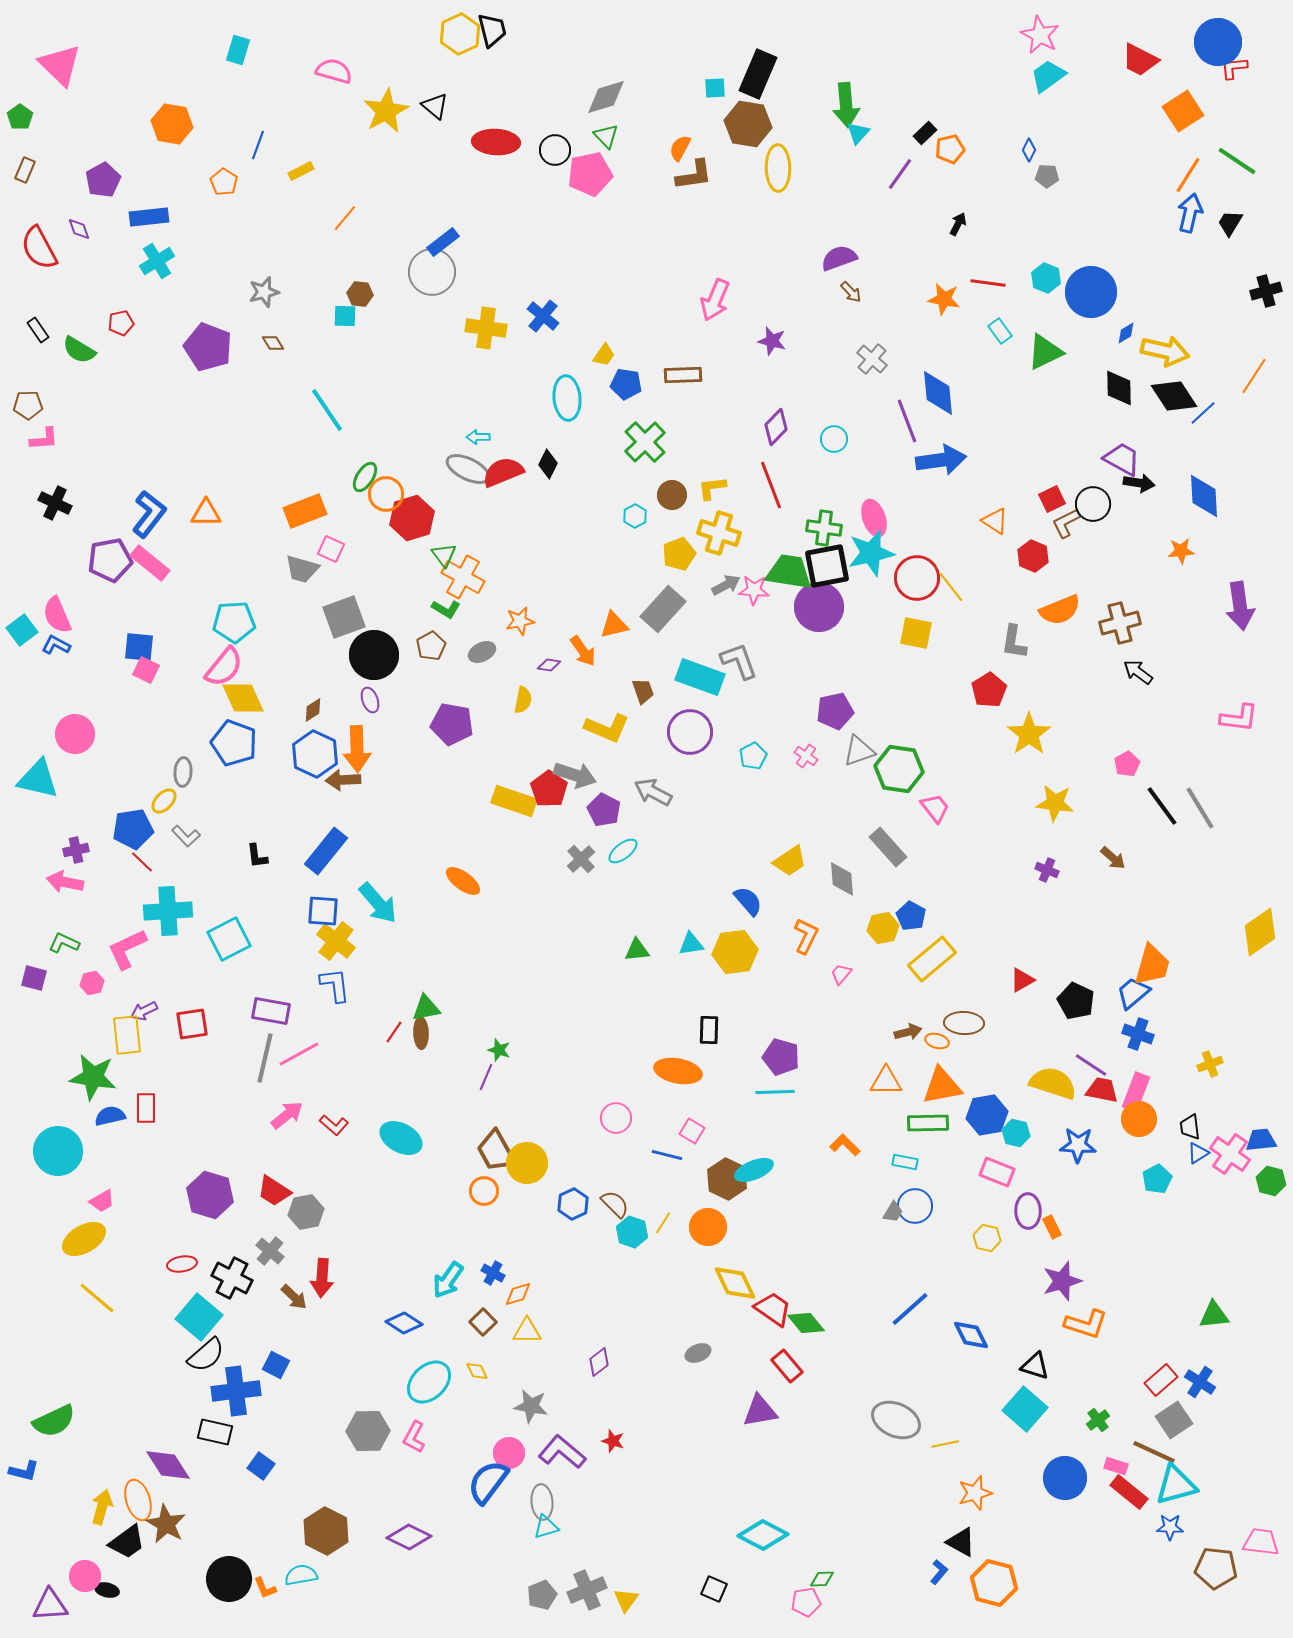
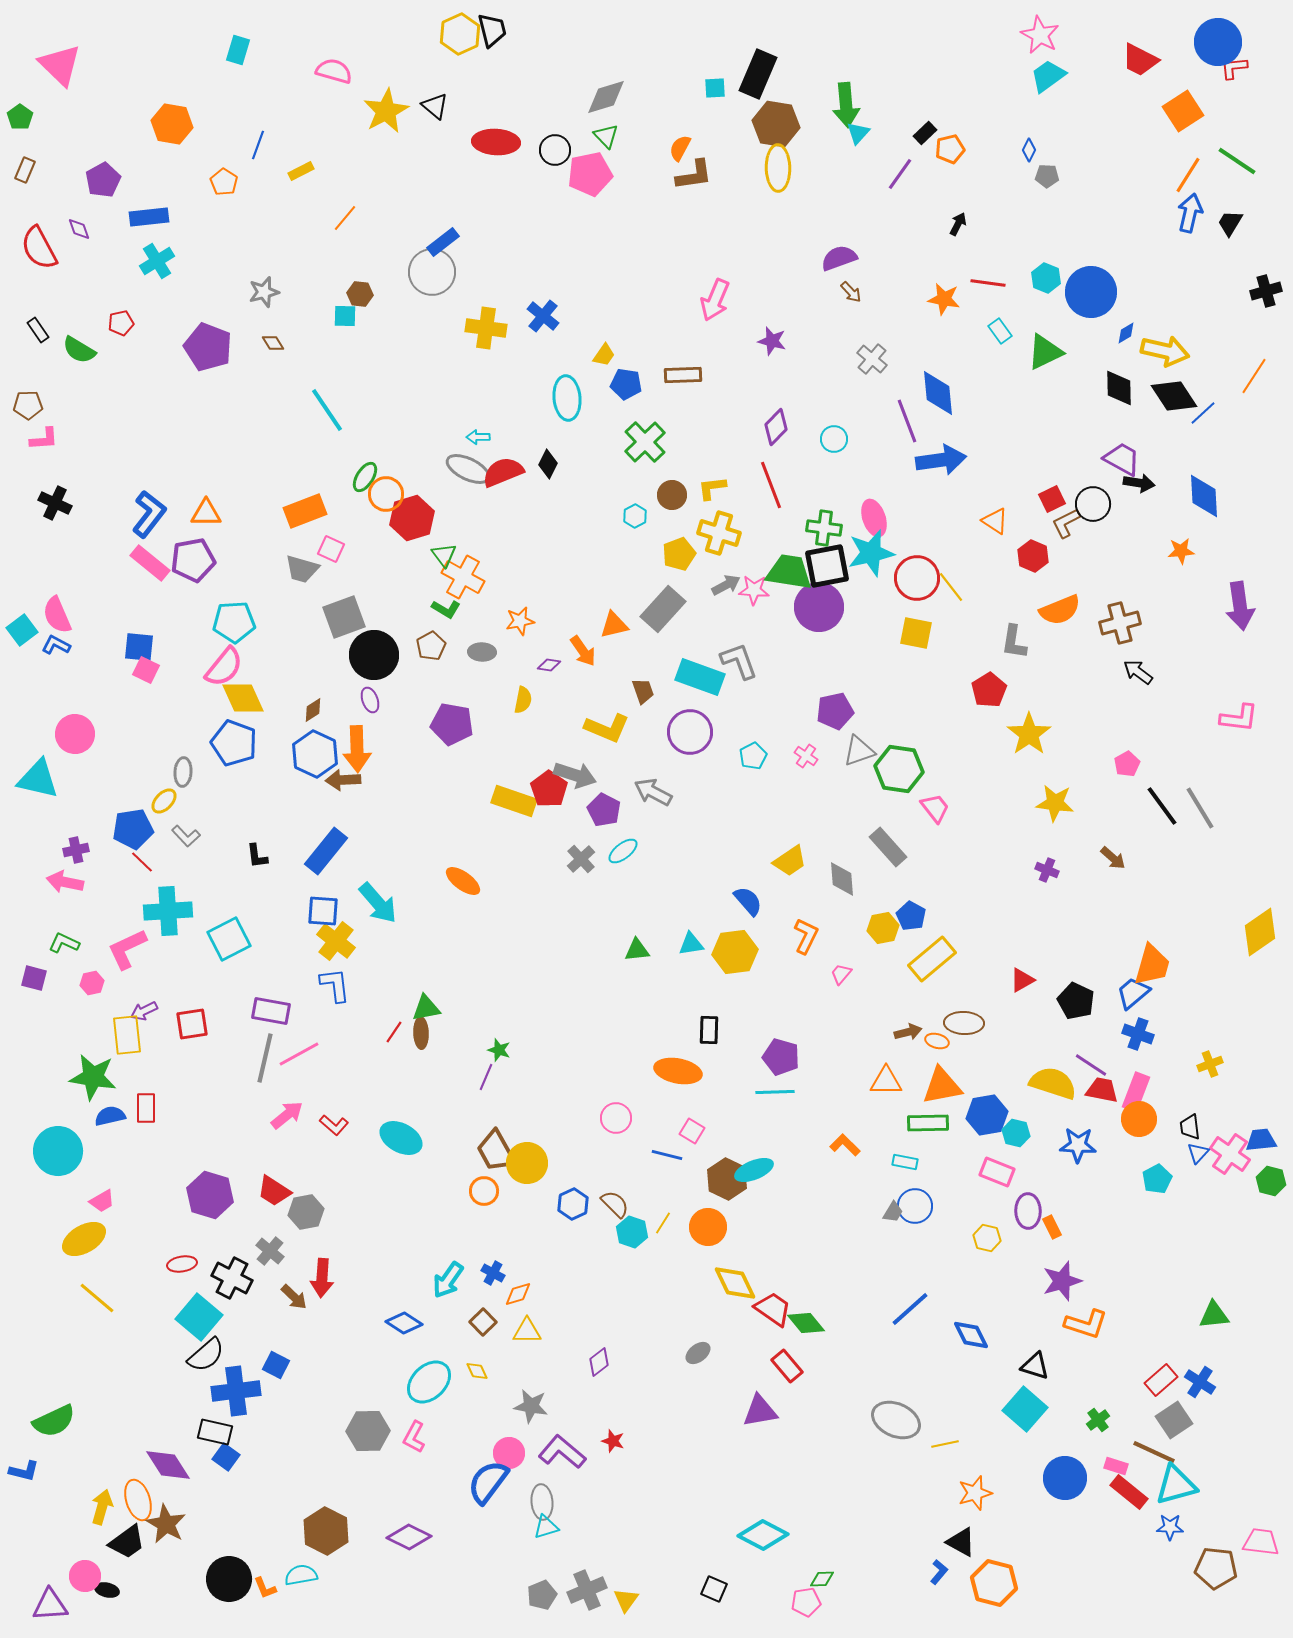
brown hexagon at (748, 124): moved 28 px right
purple pentagon at (110, 560): moved 83 px right
gray ellipse at (482, 652): rotated 28 degrees clockwise
blue triangle at (1198, 1153): rotated 15 degrees counterclockwise
gray ellipse at (698, 1353): rotated 15 degrees counterclockwise
blue square at (261, 1466): moved 35 px left, 9 px up
